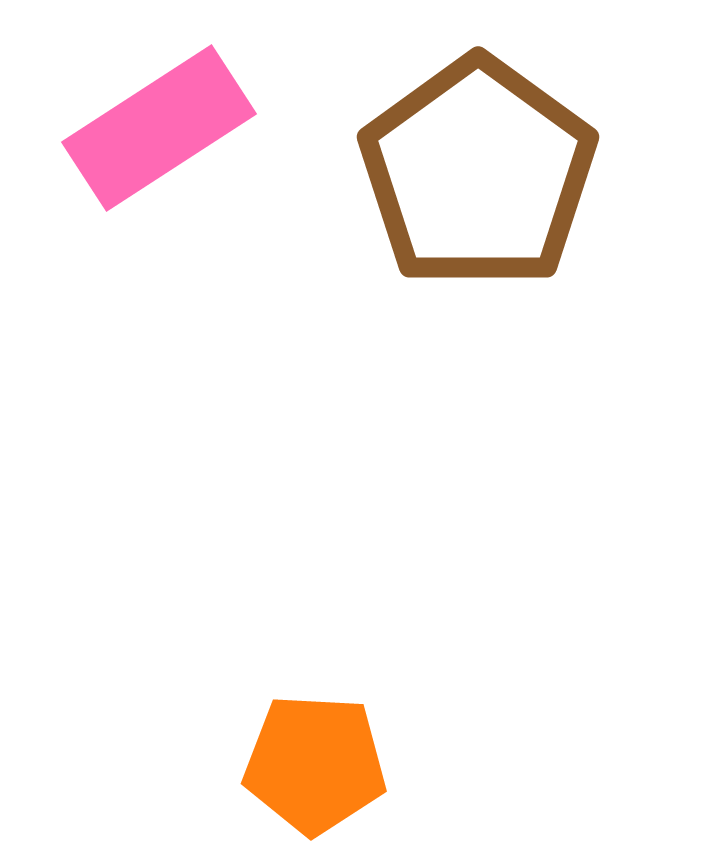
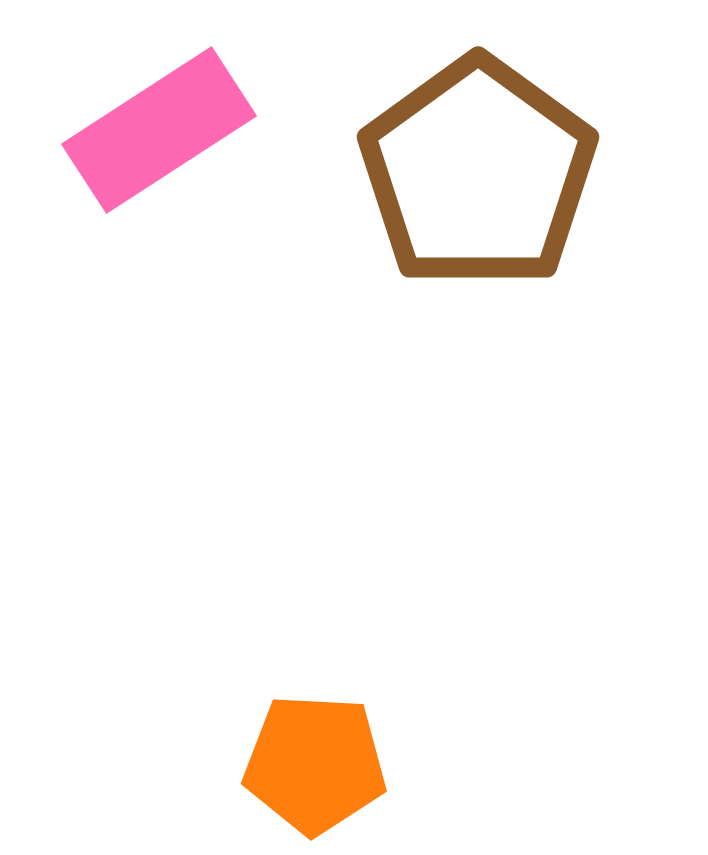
pink rectangle: moved 2 px down
